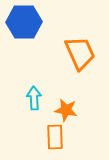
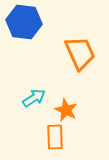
blue hexagon: rotated 8 degrees clockwise
cyan arrow: rotated 60 degrees clockwise
orange star: rotated 15 degrees clockwise
